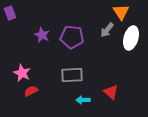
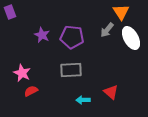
purple rectangle: moved 1 px up
white ellipse: rotated 45 degrees counterclockwise
gray rectangle: moved 1 px left, 5 px up
